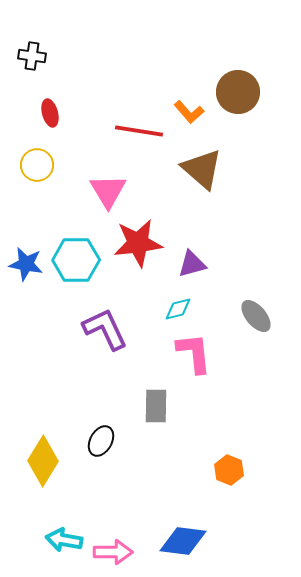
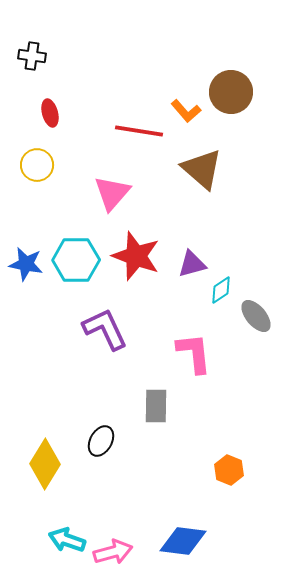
brown circle: moved 7 px left
orange L-shape: moved 3 px left, 1 px up
pink triangle: moved 4 px right, 2 px down; rotated 12 degrees clockwise
red star: moved 2 px left, 13 px down; rotated 27 degrees clockwise
cyan diamond: moved 43 px right, 19 px up; rotated 20 degrees counterclockwise
yellow diamond: moved 2 px right, 3 px down
cyan arrow: moved 3 px right; rotated 9 degrees clockwise
pink arrow: rotated 15 degrees counterclockwise
